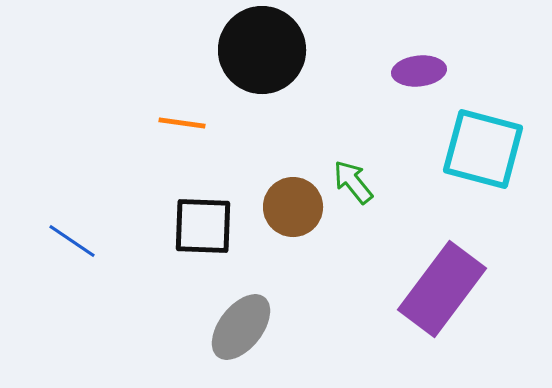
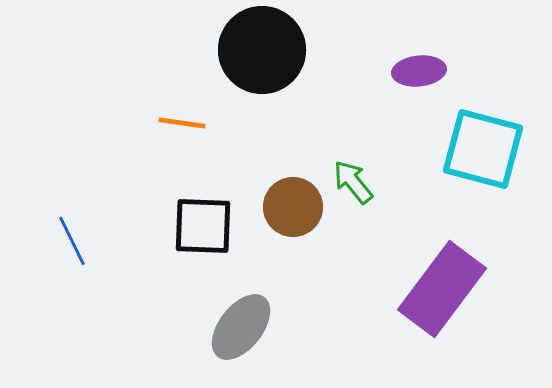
blue line: rotated 30 degrees clockwise
